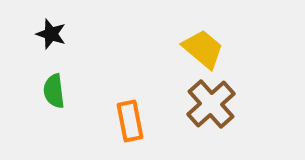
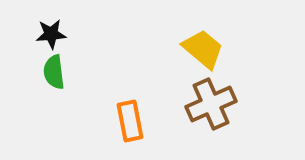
black star: rotated 24 degrees counterclockwise
green semicircle: moved 19 px up
brown cross: rotated 18 degrees clockwise
